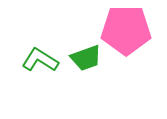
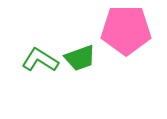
green trapezoid: moved 6 px left
